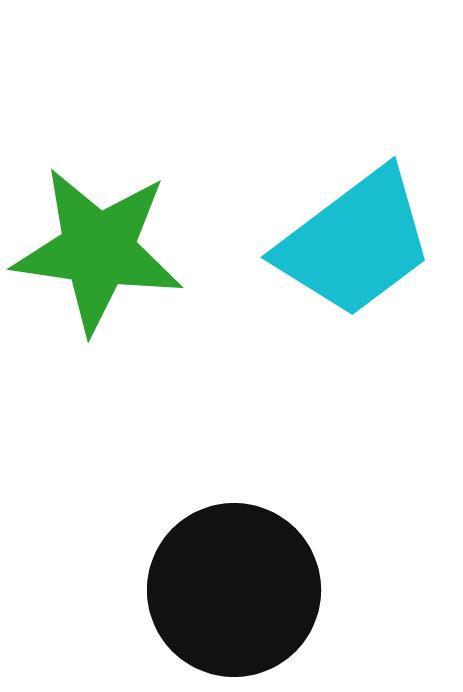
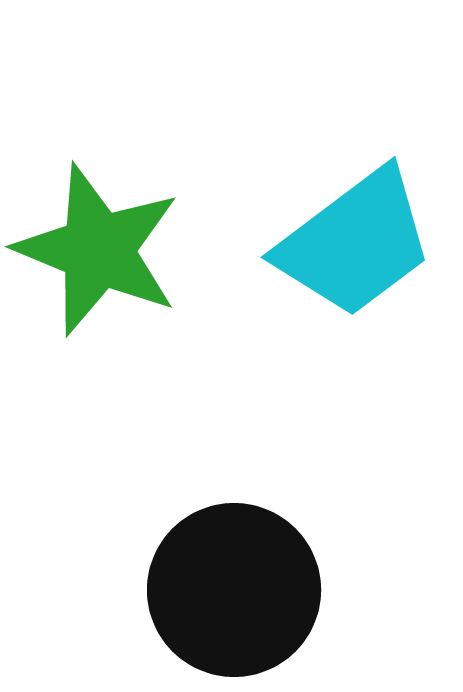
green star: rotated 14 degrees clockwise
